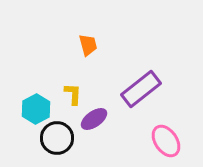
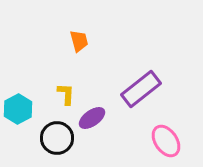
orange trapezoid: moved 9 px left, 4 px up
yellow L-shape: moved 7 px left
cyan hexagon: moved 18 px left
purple ellipse: moved 2 px left, 1 px up
